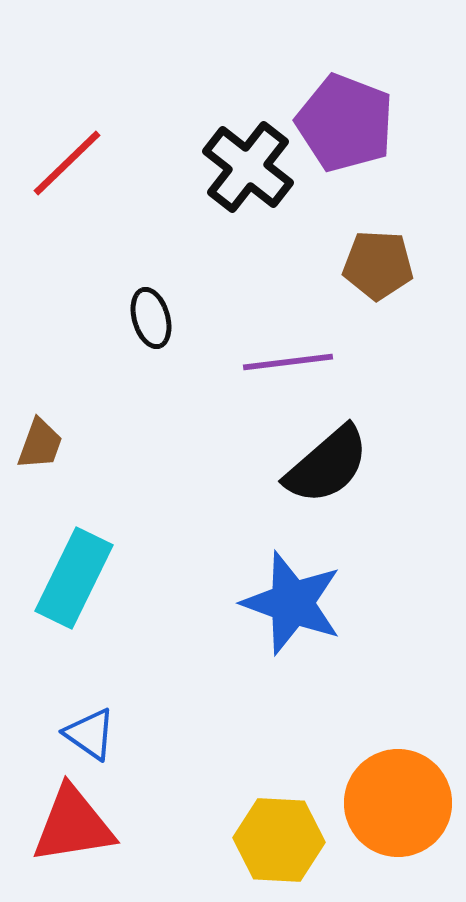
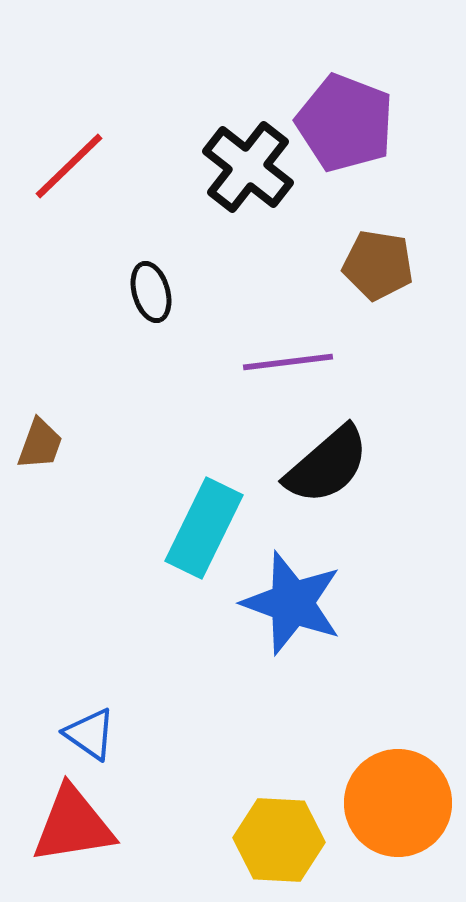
red line: moved 2 px right, 3 px down
brown pentagon: rotated 6 degrees clockwise
black ellipse: moved 26 px up
cyan rectangle: moved 130 px right, 50 px up
